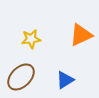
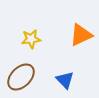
blue triangle: rotated 42 degrees counterclockwise
